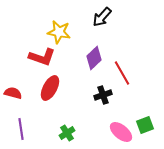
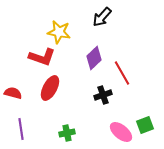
green cross: rotated 21 degrees clockwise
